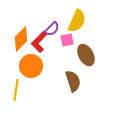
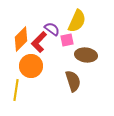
purple semicircle: rotated 98 degrees counterclockwise
brown ellipse: rotated 55 degrees counterclockwise
